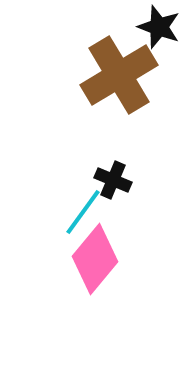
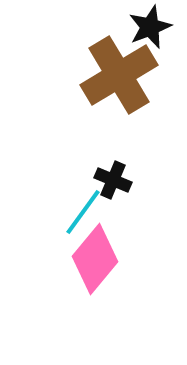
black star: moved 9 px left; rotated 30 degrees clockwise
